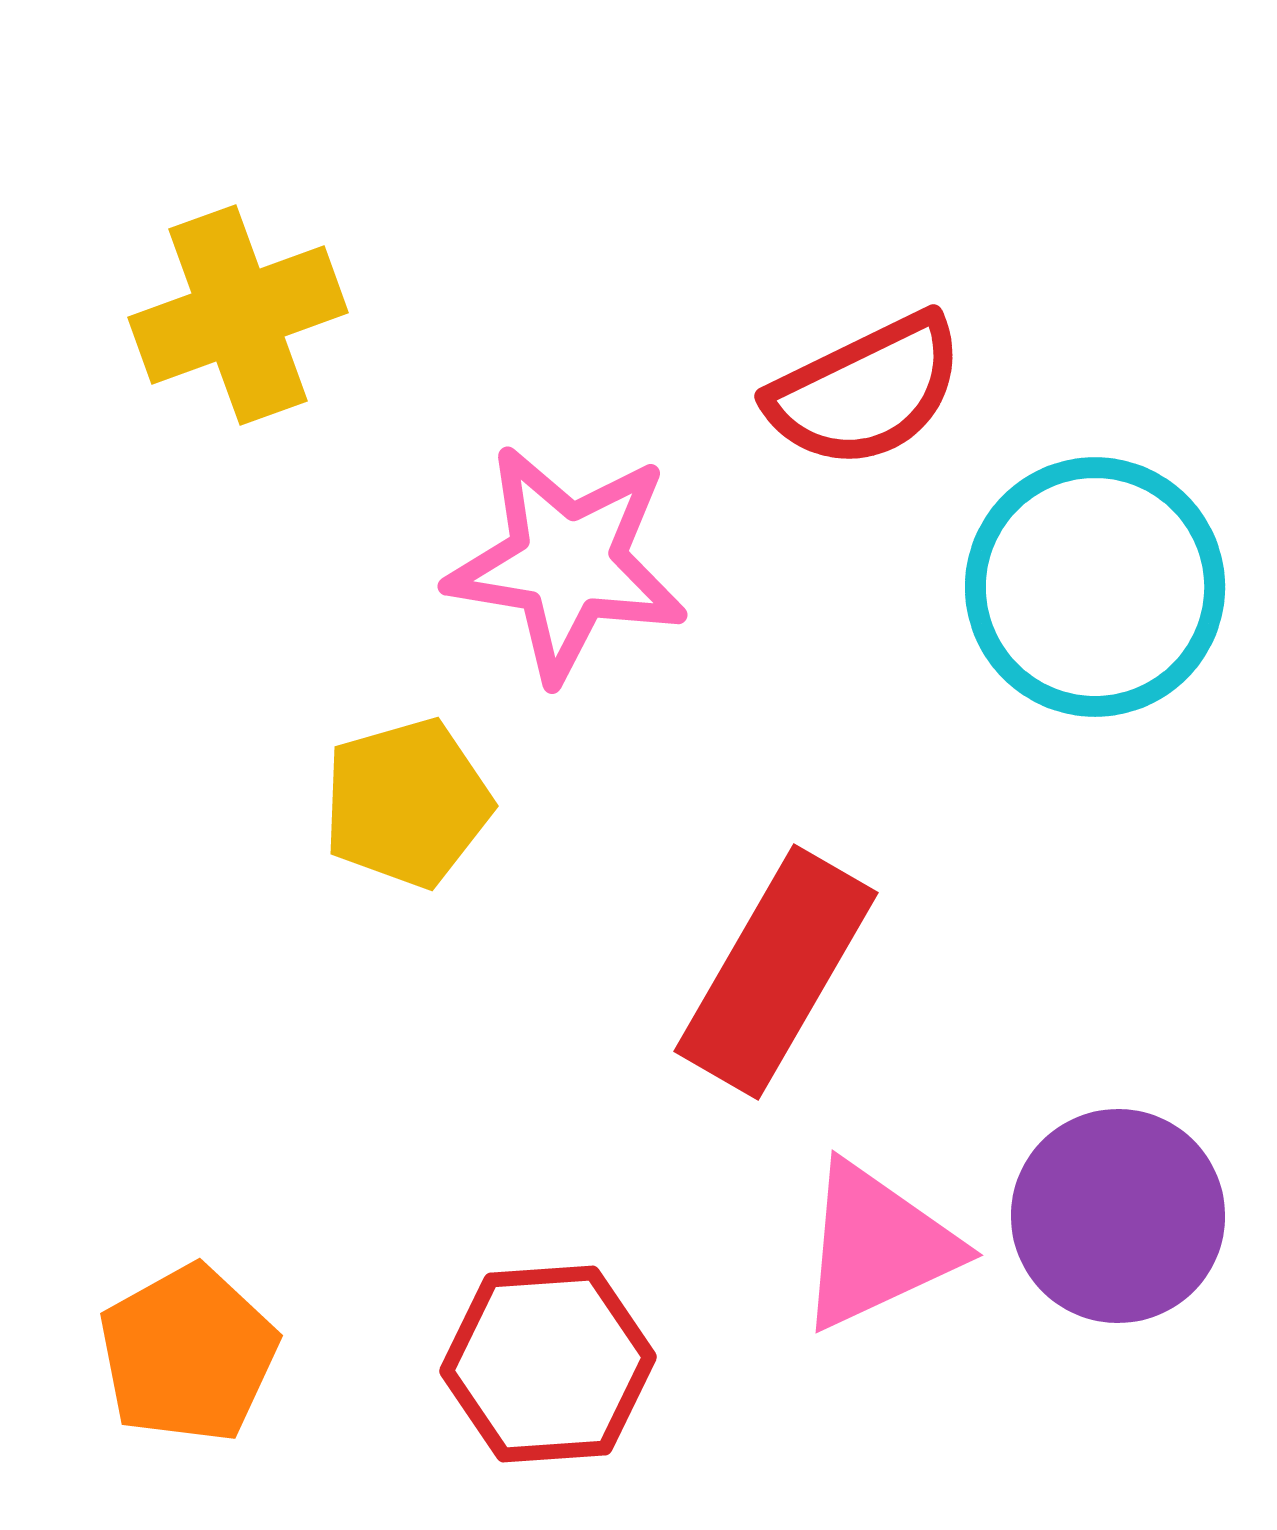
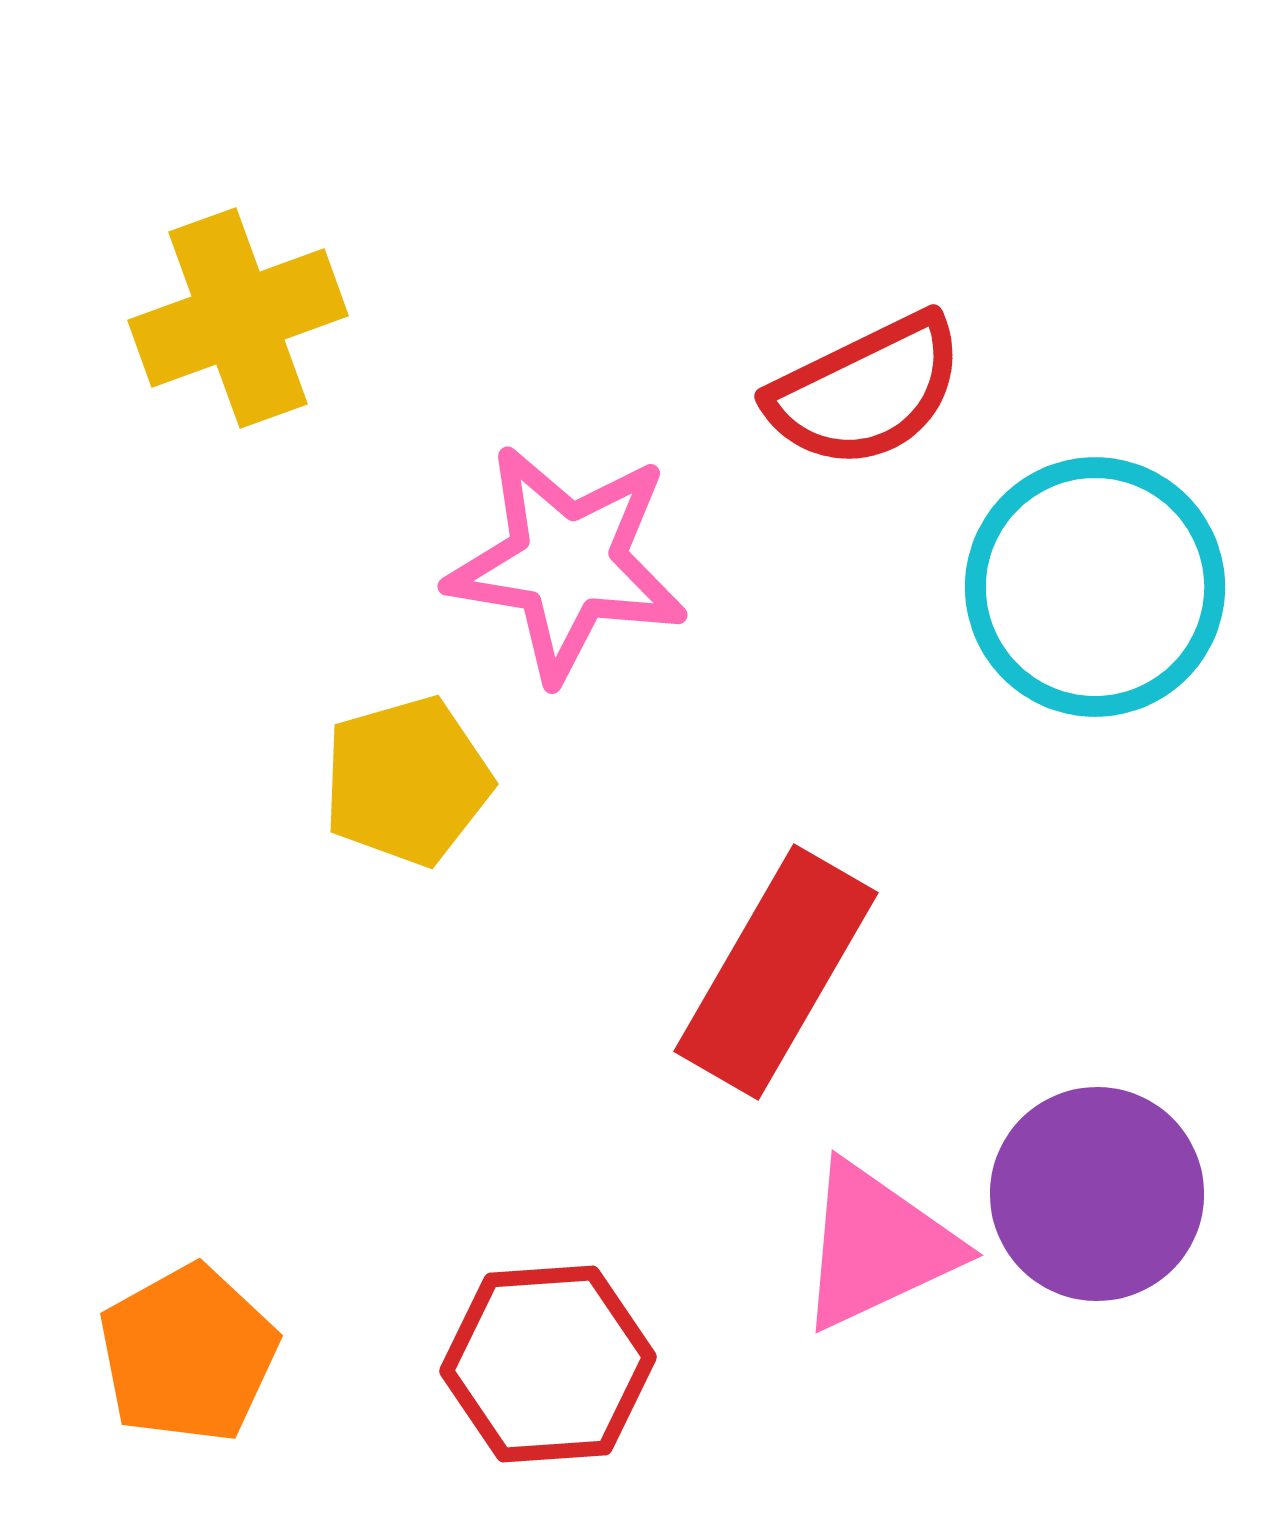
yellow cross: moved 3 px down
yellow pentagon: moved 22 px up
purple circle: moved 21 px left, 22 px up
